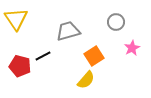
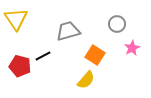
gray circle: moved 1 px right, 2 px down
orange square: moved 1 px right, 1 px up; rotated 24 degrees counterclockwise
